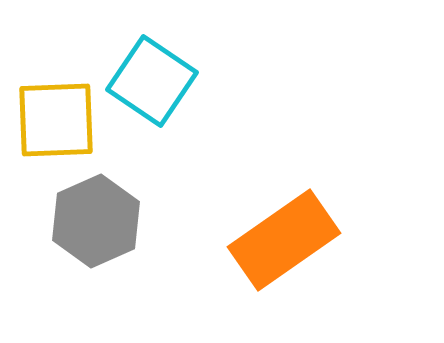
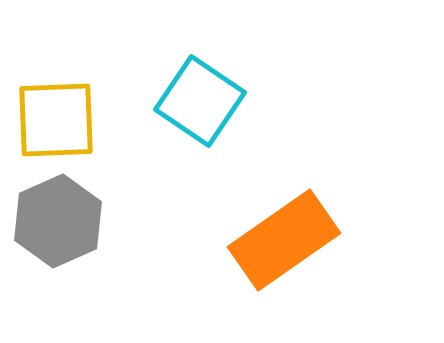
cyan square: moved 48 px right, 20 px down
gray hexagon: moved 38 px left
